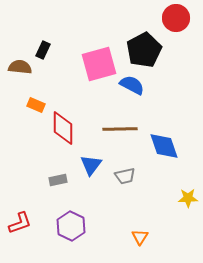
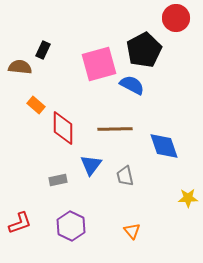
orange rectangle: rotated 18 degrees clockwise
brown line: moved 5 px left
gray trapezoid: rotated 90 degrees clockwise
orange triangle: moved 8 px left, 6 px up; rotated 12 degrees counterclockwise
